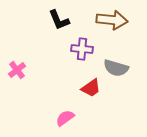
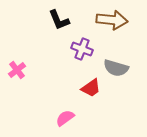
purple cross: rotated 15 degrees clockwise
